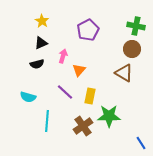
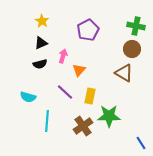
black semicircle: moved 3 px right
